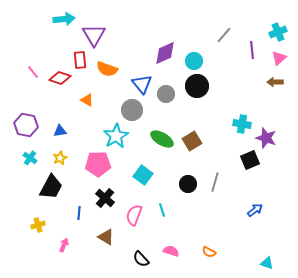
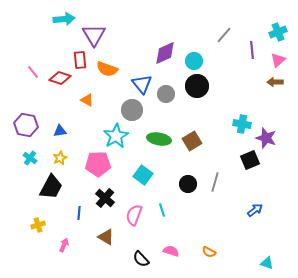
pink triangle at (279, 58): moved 1 px left, 2 px down
green ellipse at (162, 139): moved 3 px left; rotated 20 degrees counterclockwise
